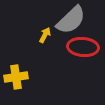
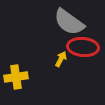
gray semicircle: moved 2 px left, 2 px down; rotated 80 degrees clockwise
yellow arrow: moved 16 px right, 24 px down
